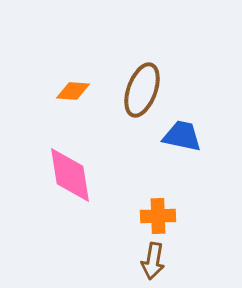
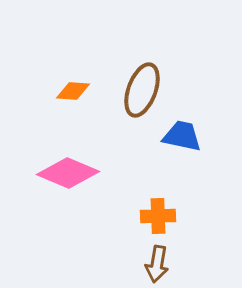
pink diamond: moved 2 px left, 2 px up; rotated 58 degrees counterclockwise
brown arrow: moved 4 px right, 3 px down
